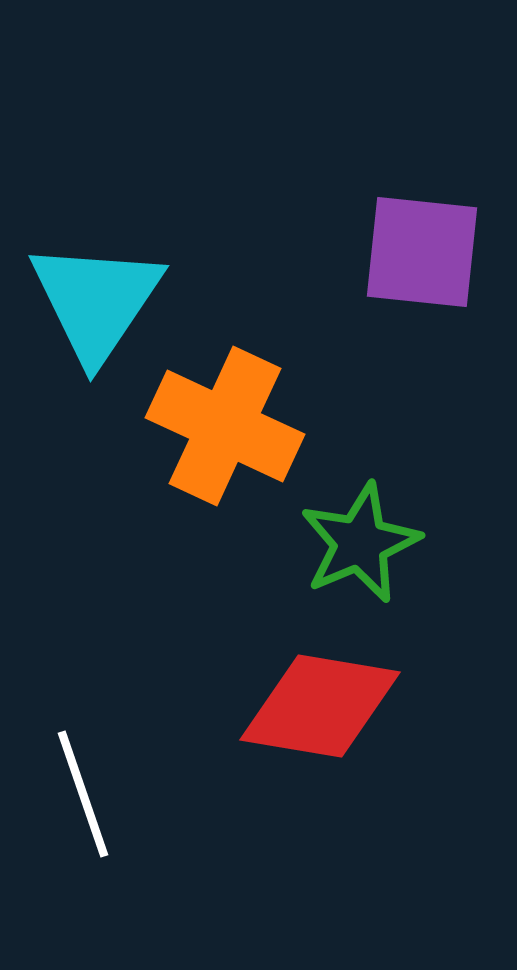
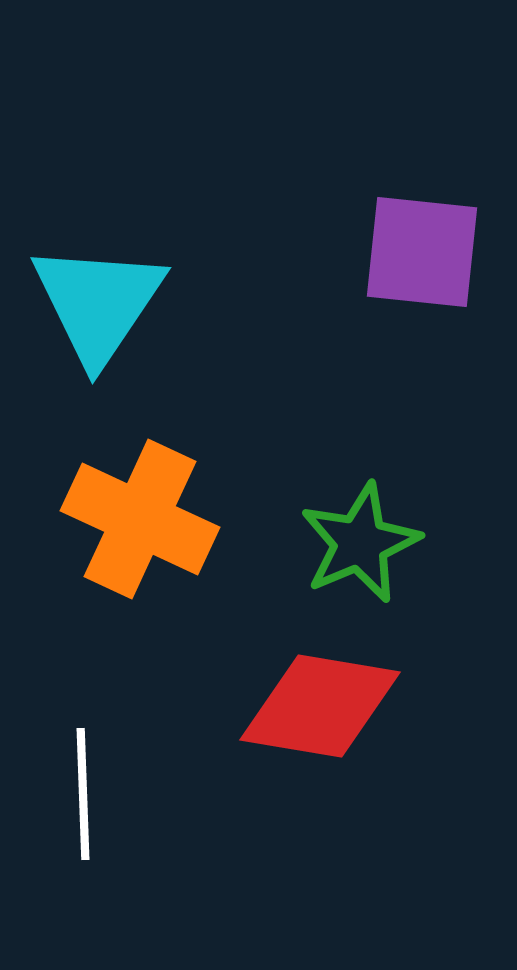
cyan triangle: moved 2 px right, 2 px down
orange cross: moved 85 px left, 93 px down
white line: rotated 17 degrees clockwise
